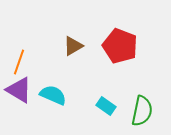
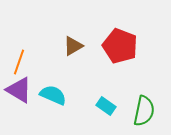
green semicircle: moved 2 px right
